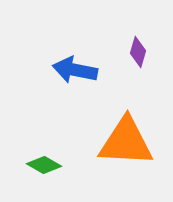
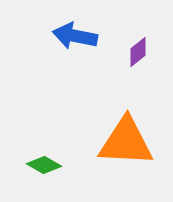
purple diamond: rotated 36 degrees clockwise
blue arrow: moved 34 px up
